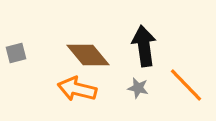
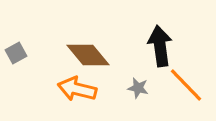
black arrow: moved 16 px right
gray square: rotated 15 degrees counterclockwise
